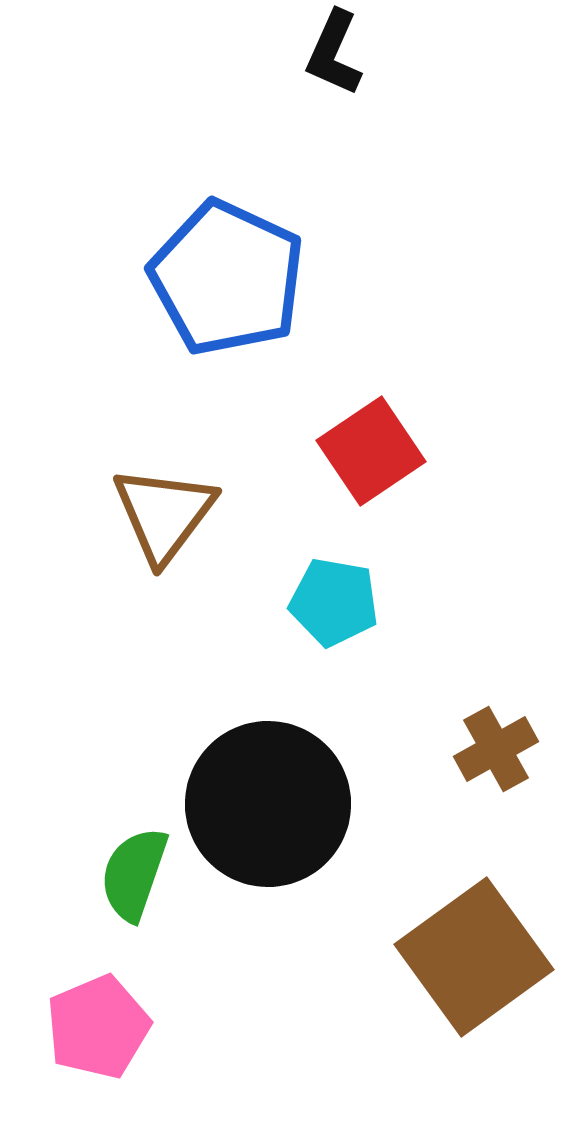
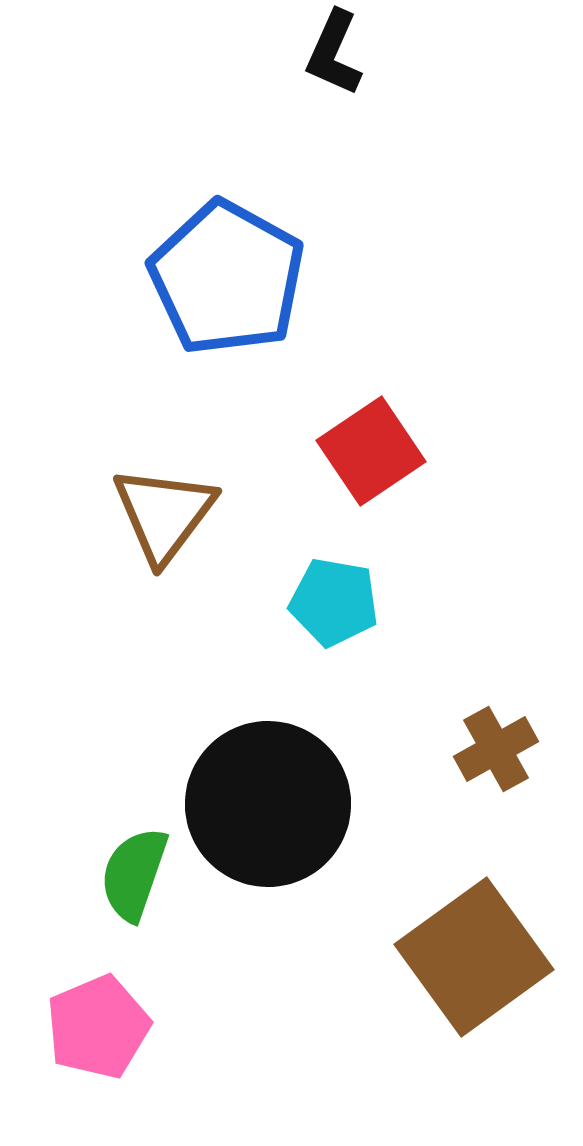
blue pentagon: rotated 4 degrees clockwise
